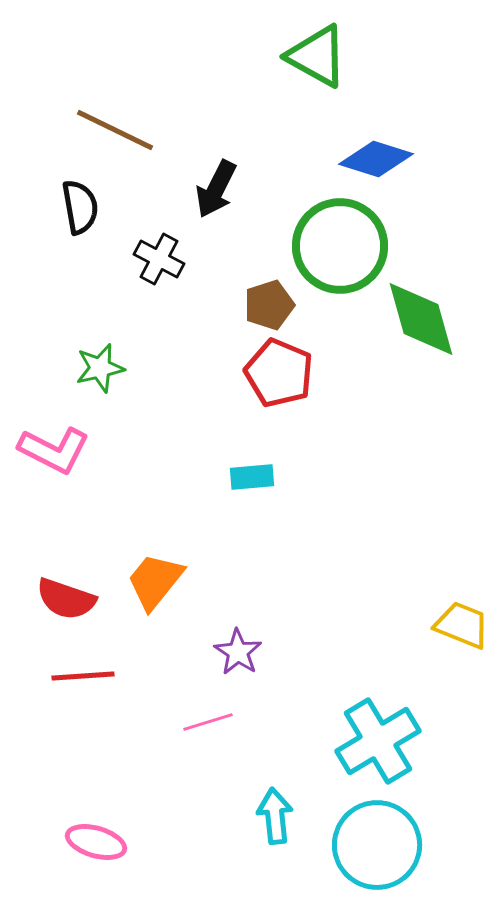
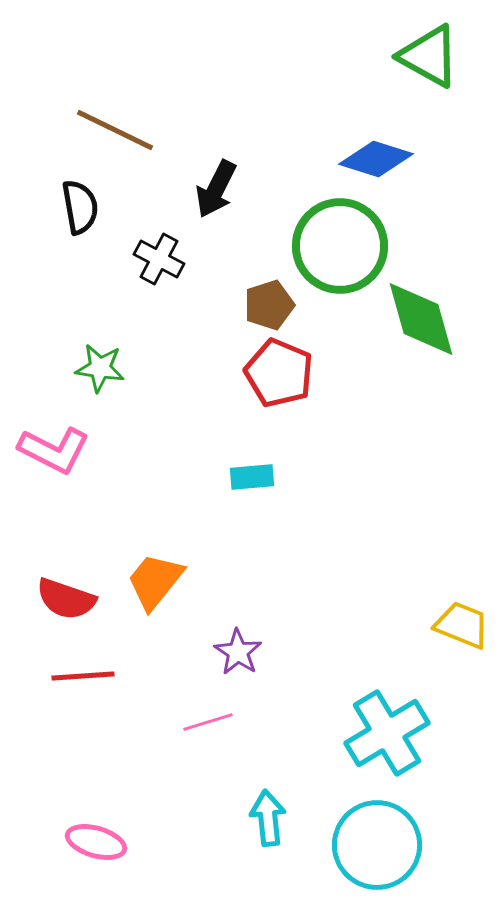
green triangle: moved 112 px right
green star: rotated 21 degrees clockwise
cyan cross: moved 9 px right, 8 px up
cyan arrow: moved 7 px left, 2 px down
